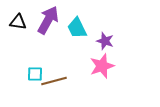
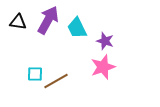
pink star: moved 1 px right, 1 px down
brown line: moved 2 px right; rotated 15 degrees counterclockwise
